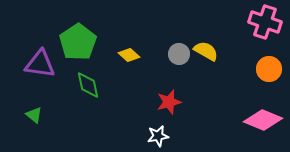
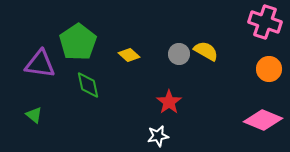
red star: rotated 20 degrees counterclockwise
